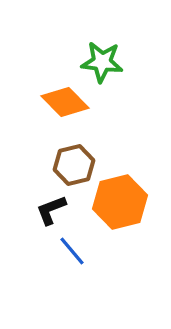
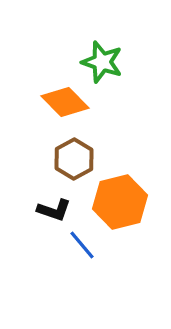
green star: rotated 12 degrees clockwise
brown hexagon: moved 6 px up; rotated 15 degrees counterclockwise
black L-shape: moved 3 px right; rotated 140 degrees counterclockwise
blue line: moved 10 px right, 6 px up
